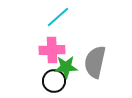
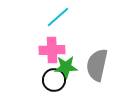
gray semicircle: moved 2 px right, 3 px down
black circle: moved 1 px up
